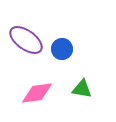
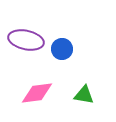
purple ellipse: rotated 24 degrees counterclockwise
green triangle: moved 2 px right, 6 px down
